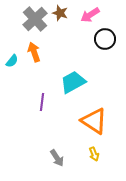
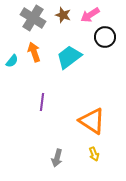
brown star: moved 3 px right, 2 px down
gray cross: moved 2 px left, 1 px up; rotated 15 degrees counterclockwise
black circle: moved 2 px up
cyan trapezoid: moved 4 px left, 25 px up; rotated 8 degrees counterclockwise
orange triangle: moved 2 px left
gray arrow: rotated 48 degrees clockwise
